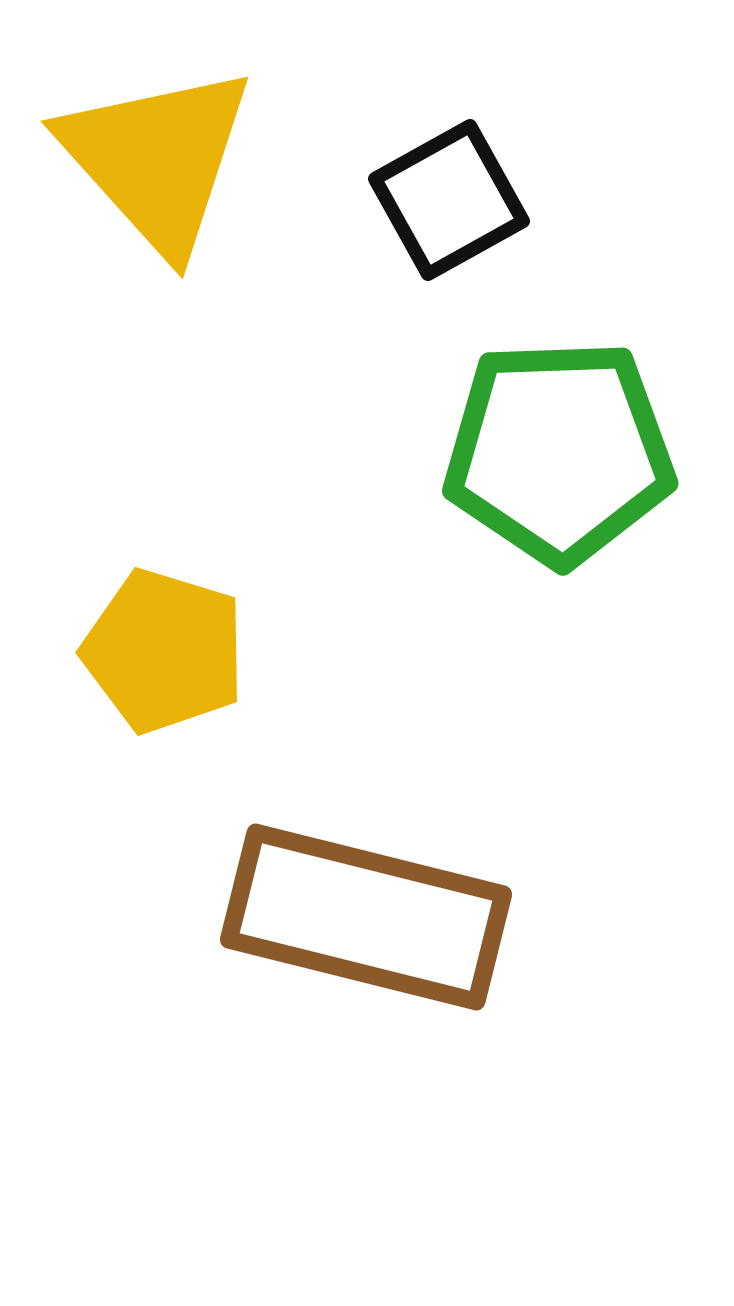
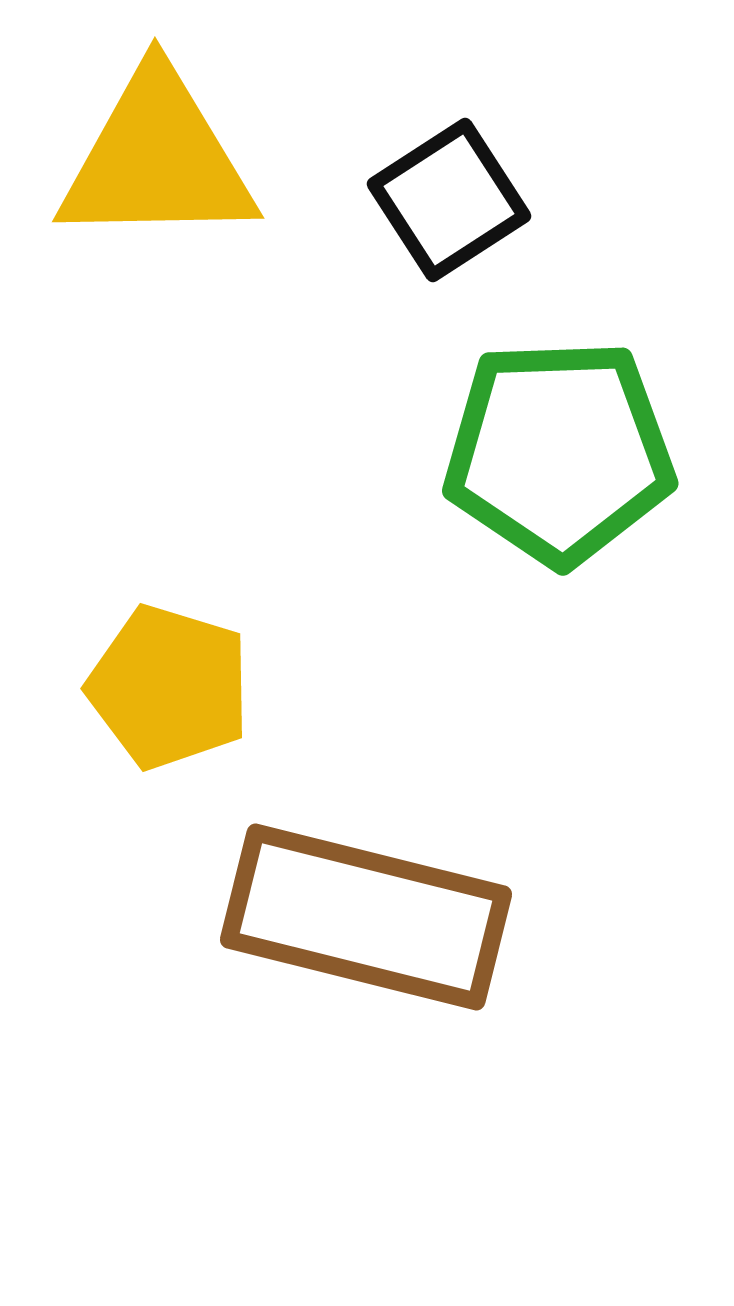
yellow triangle: rotated 49 degrees counterclockwise
black square: rotated 4 degrees counterclockwise
yellow pentagon: moved 5 px right, 36 px down
